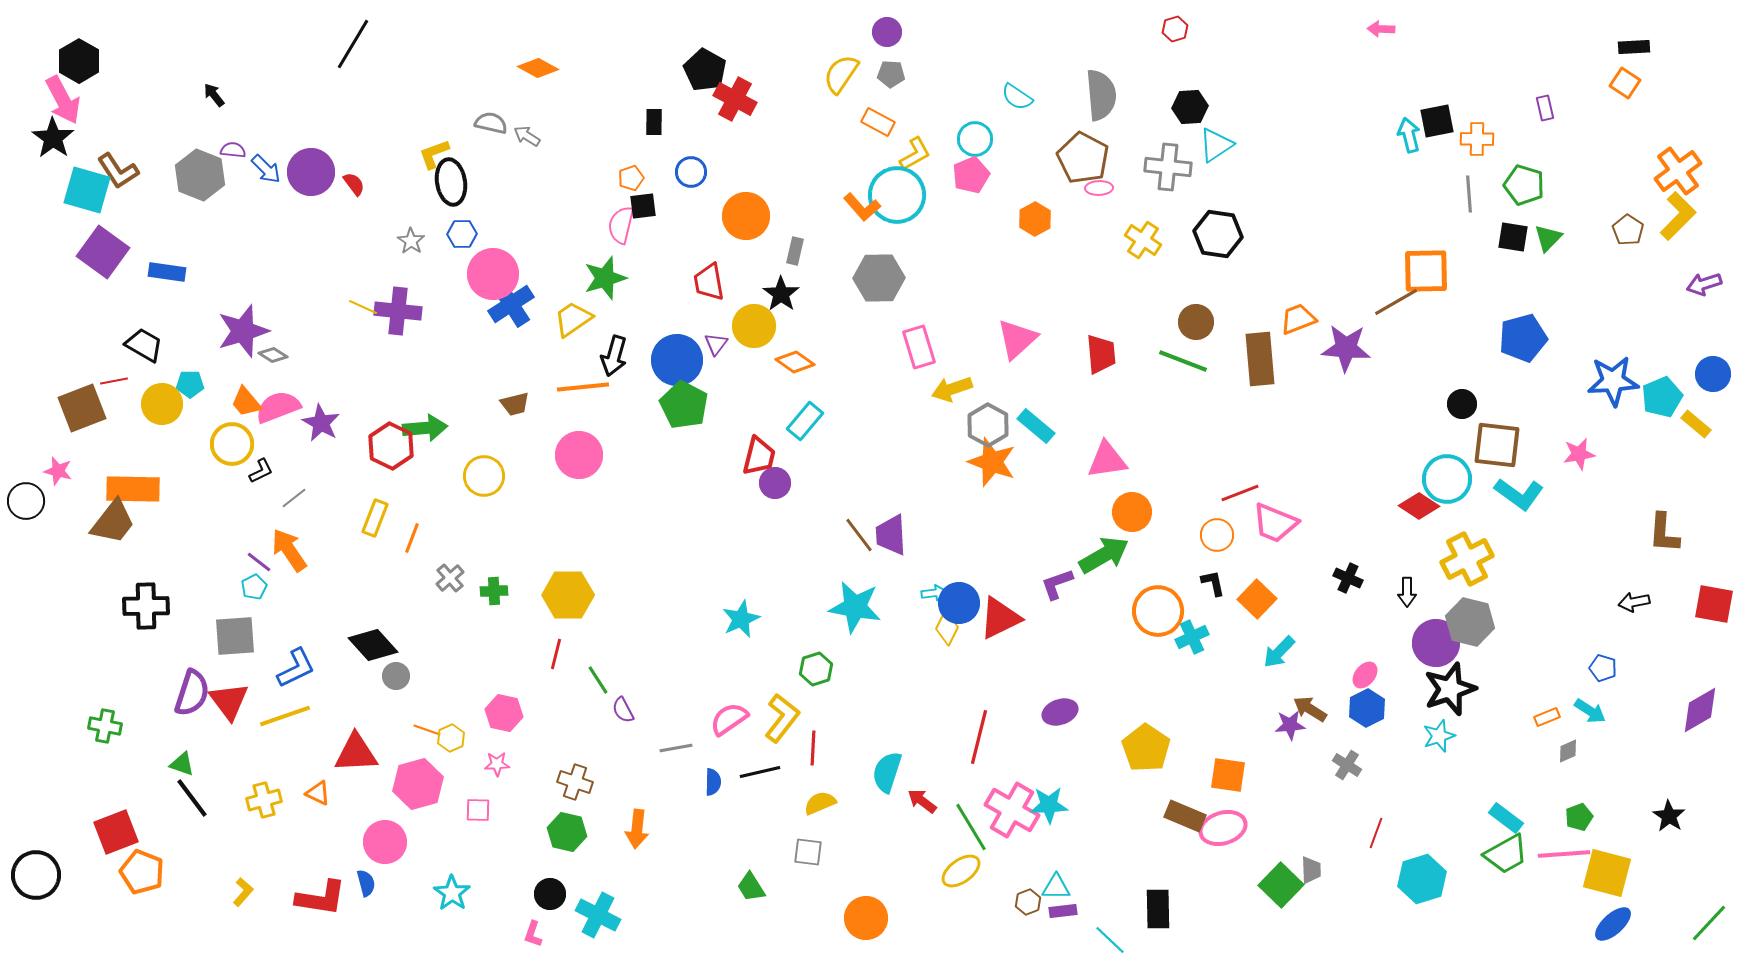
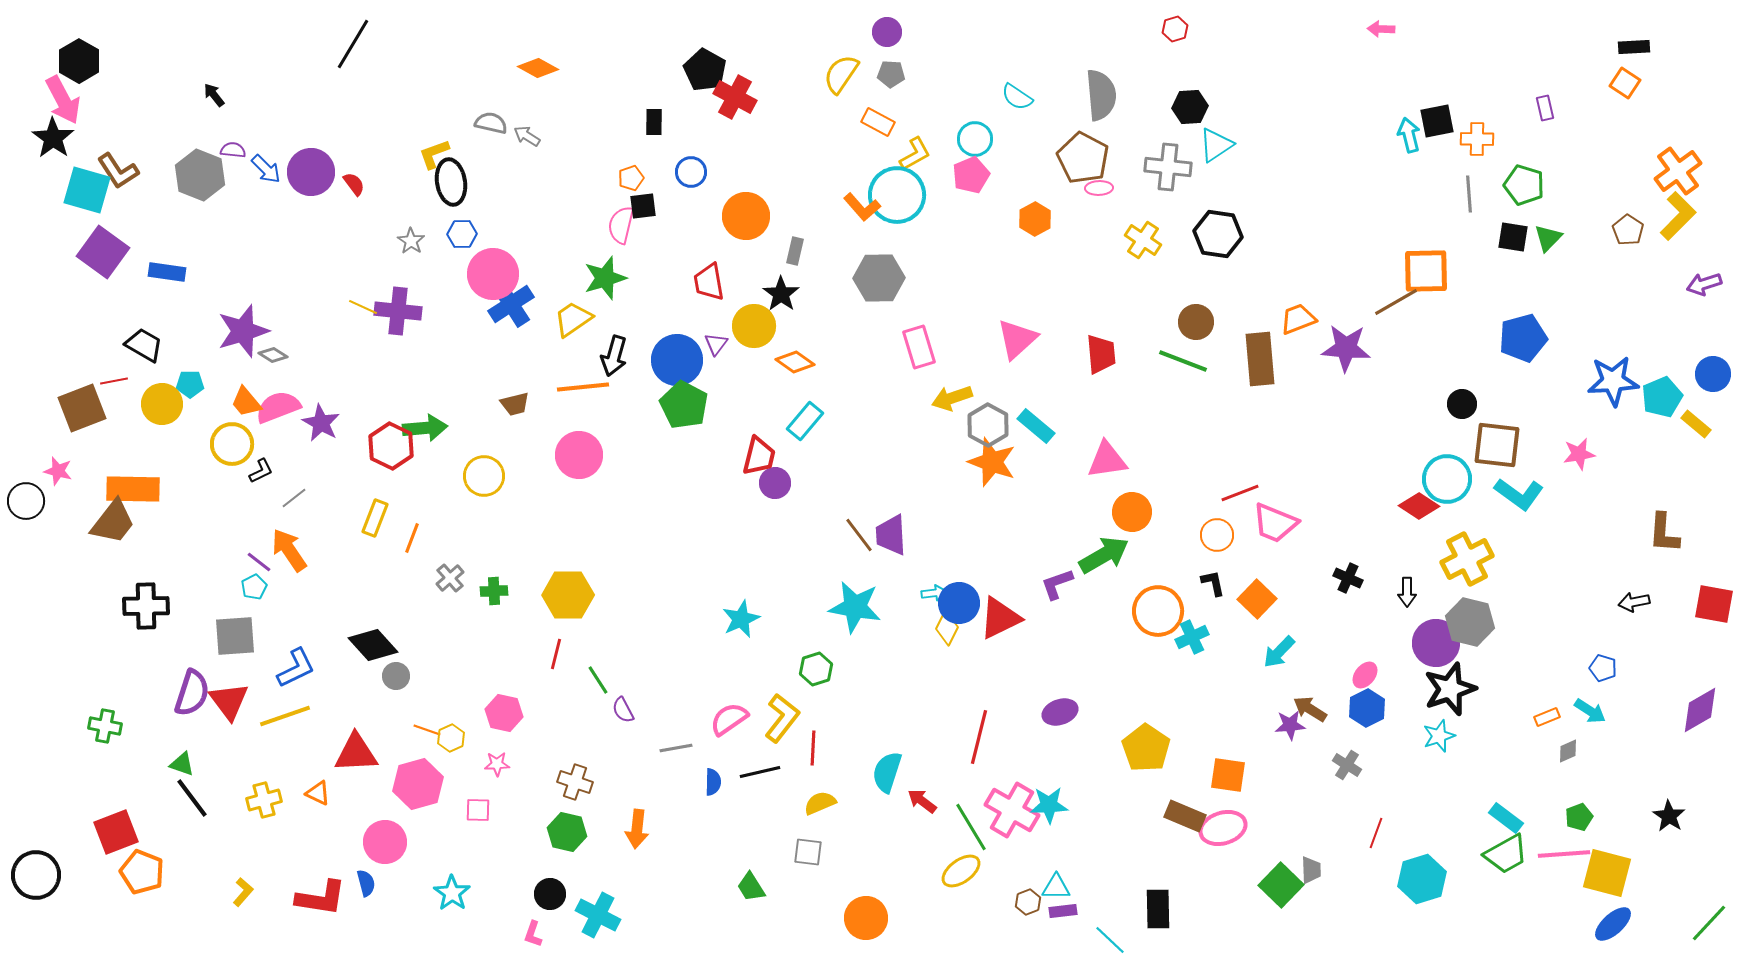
red cross at (735, 99): moved 2 px up
yellow arrow at (952, 389): moved 9 px down
